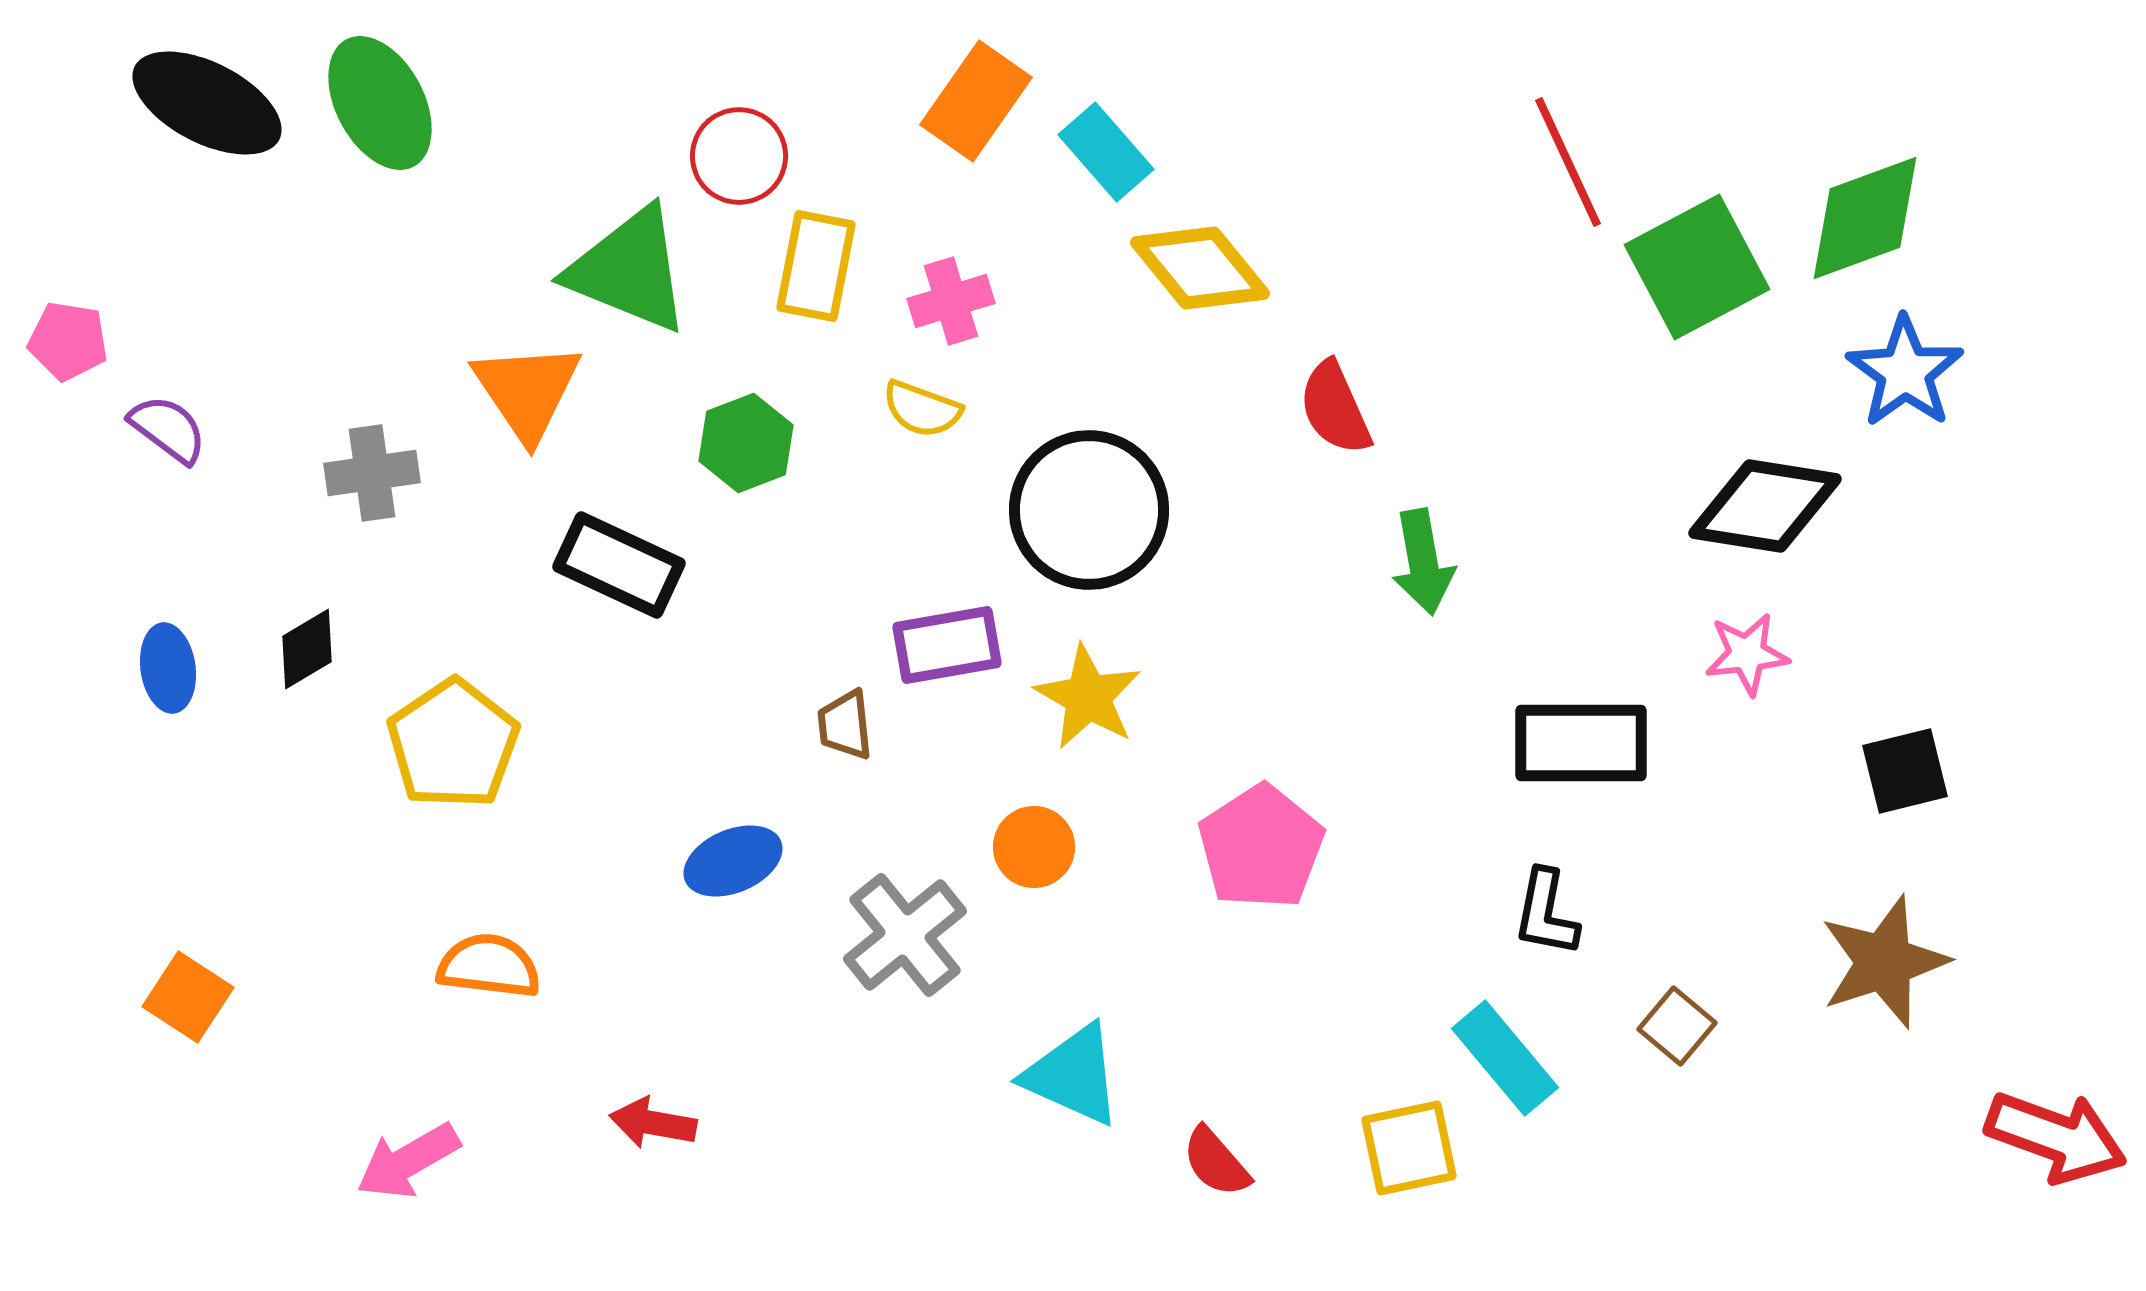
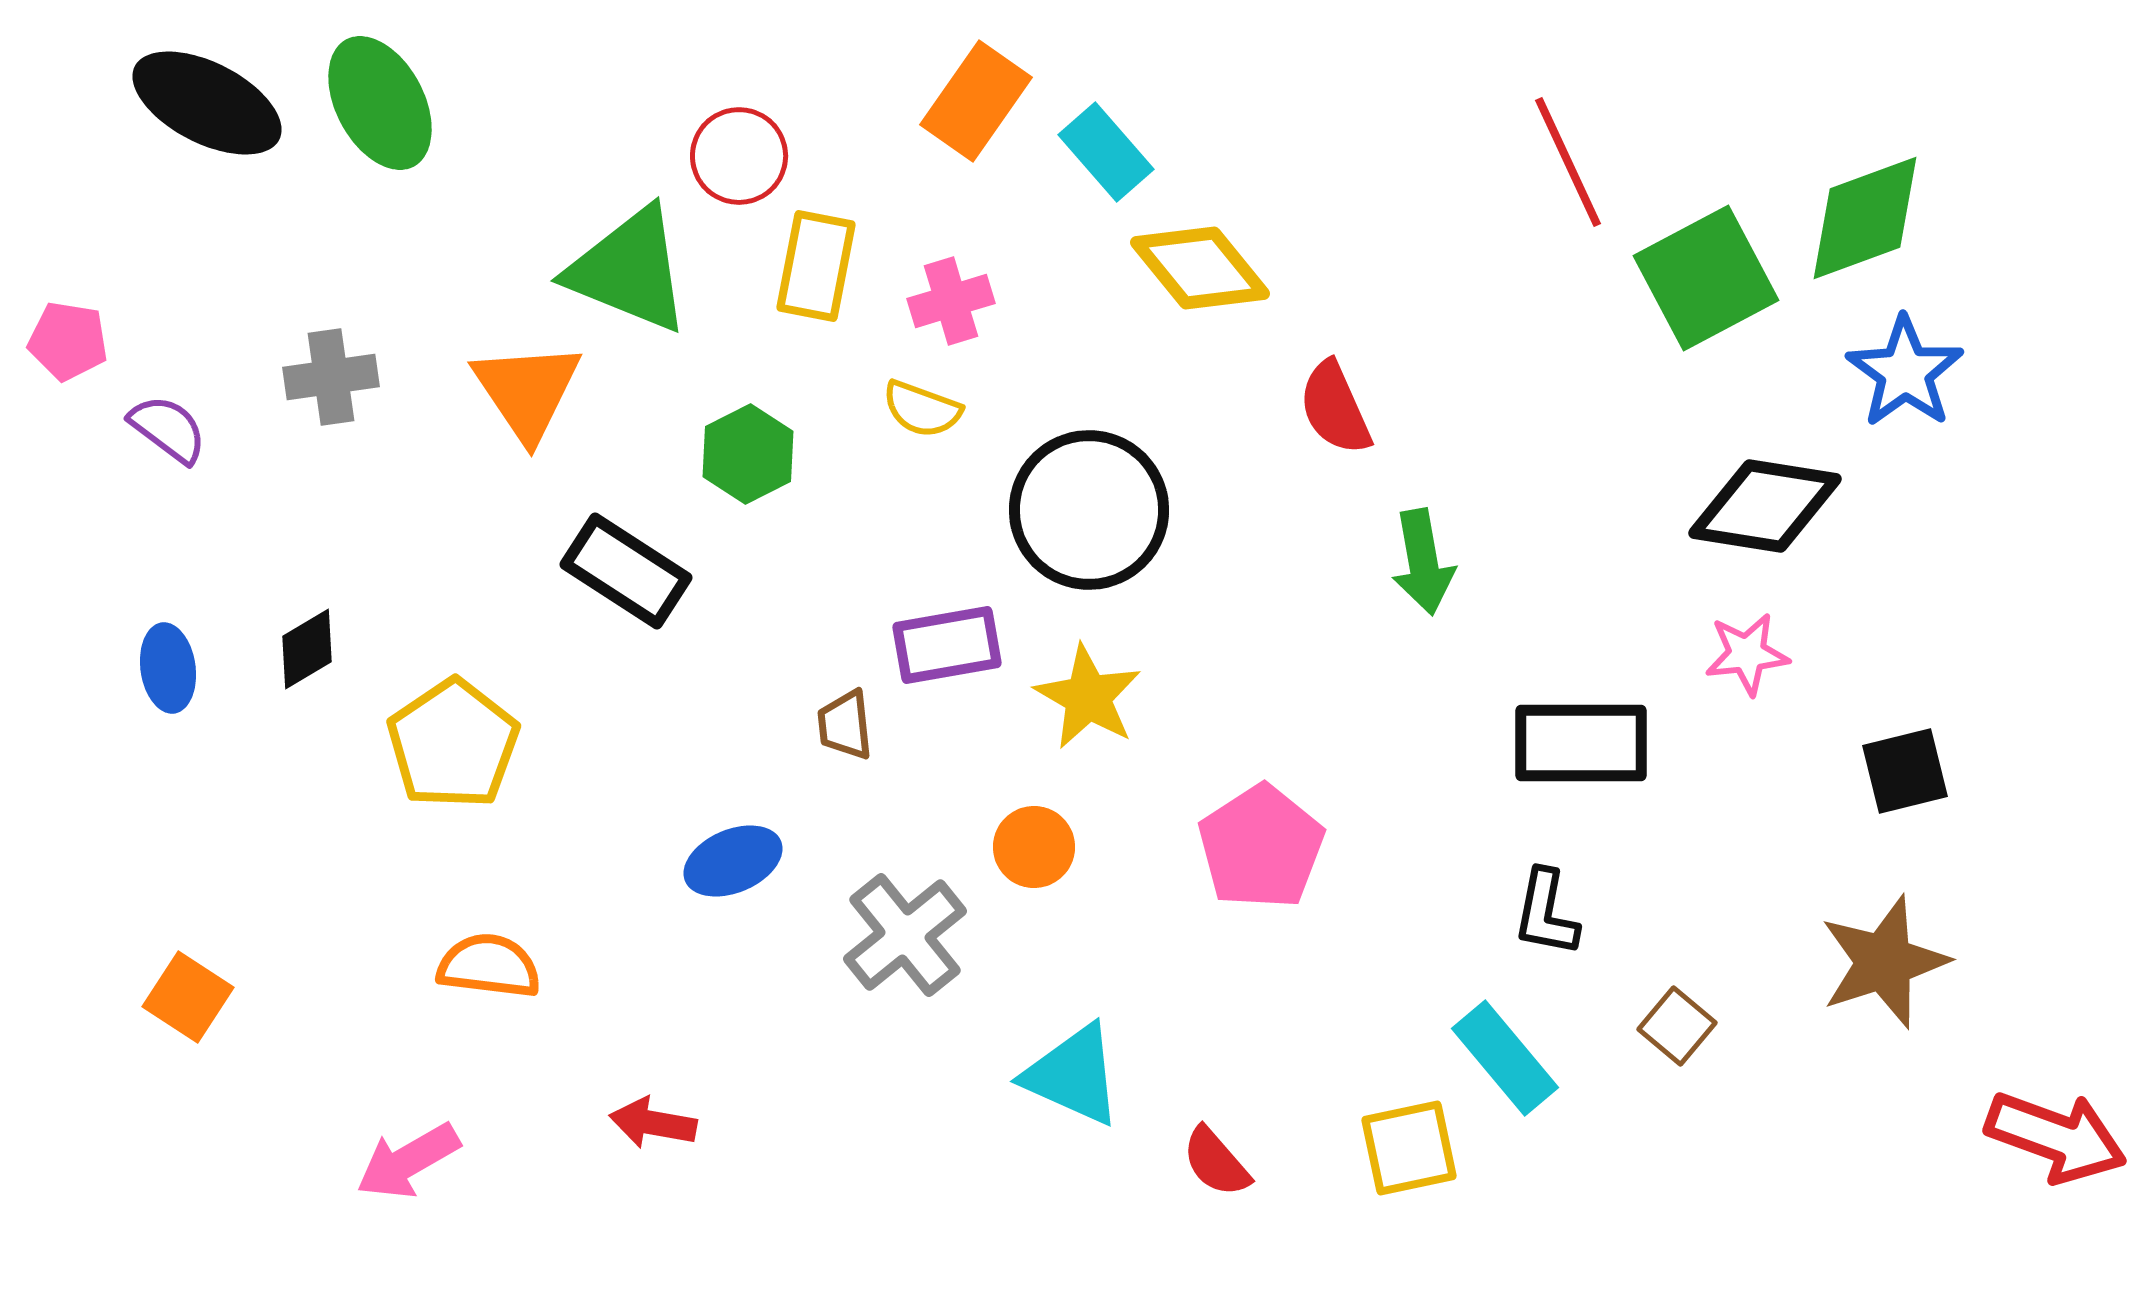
green square at (1697, 267): moved 9 px right, 11 px down
green hexagon at (746, 443): moved 2 px right, 11 px down; rotated 6 degrees counterclockwise
gray cross at (372, 473): moved 41 px left, 96 px up
black rectangle at (619, 565): moved 7 px right, 6 px down; rotated 8 degrees clockwise
